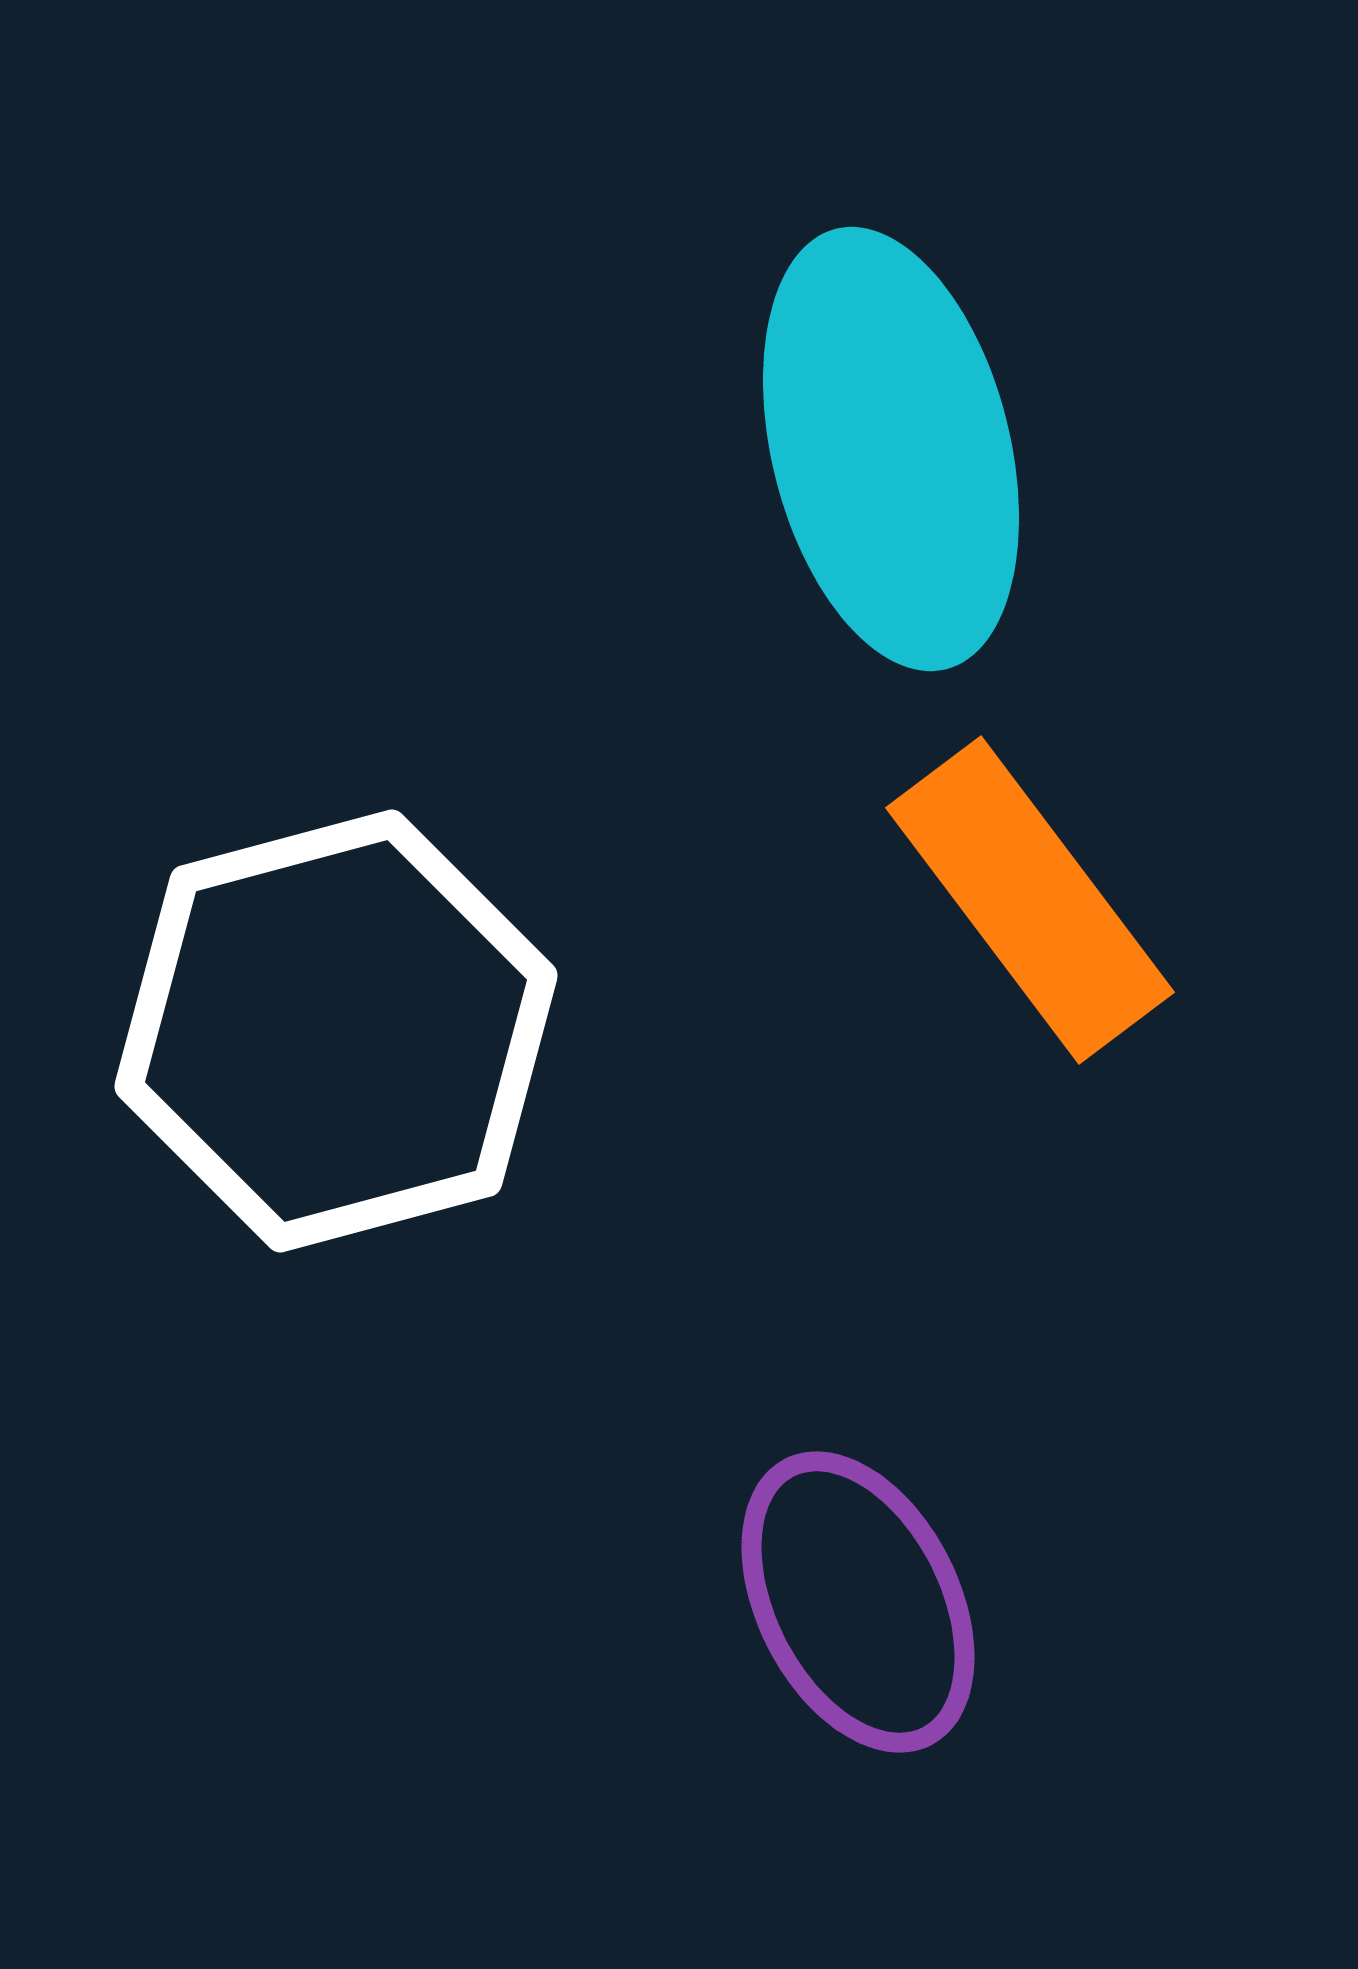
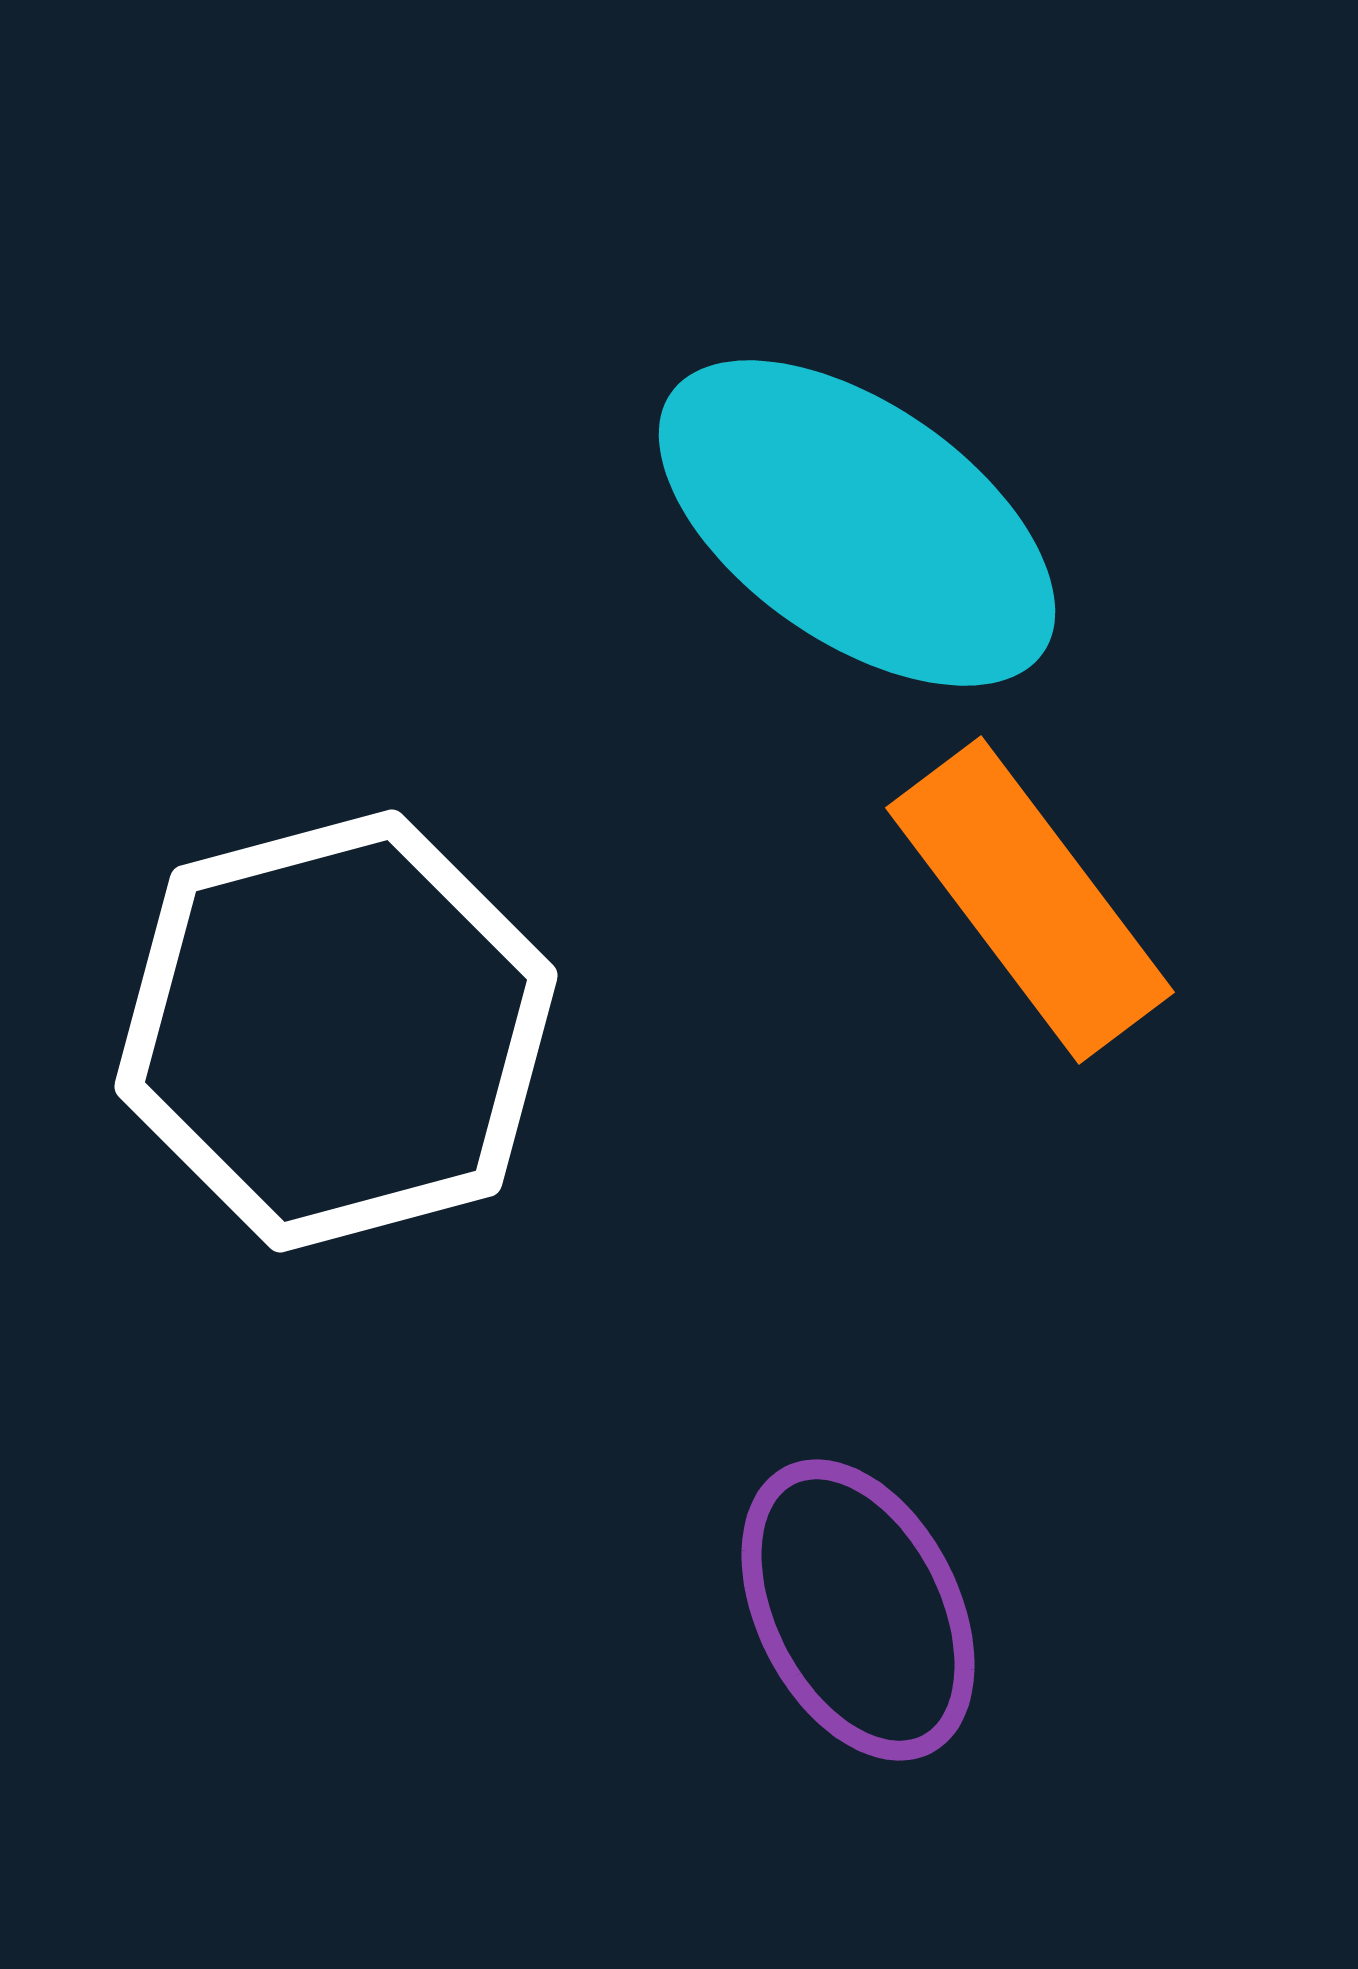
cyan ellipse: moved 34 px left, 74 px down; rotated 41 degrees counterclockwise
purple ellipse: moved 8 px down
